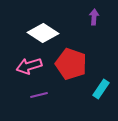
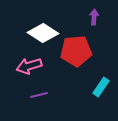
red pentagon: moved 5 px right, 13 px up; rotated 24 degrees counterclockwise
cyan rectangle: moved 2 px up
